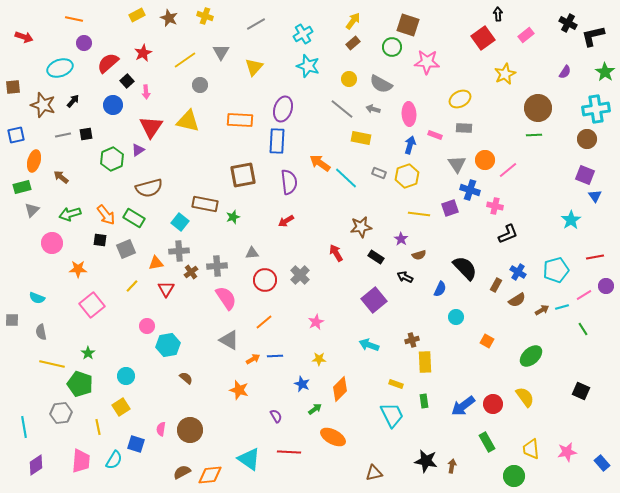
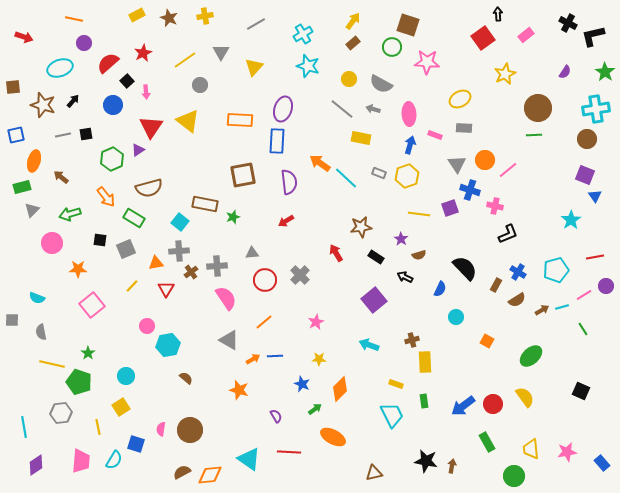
yellow cross at (205, 16): rotated 28 degrees counterclockwise
yellow triangle at (188, 121): rotated 25 degrees clockwise
orange arrow at (106, 215): moved 18 px up
green pentagon at (80, 384): moved 1 px left, 2 px up
